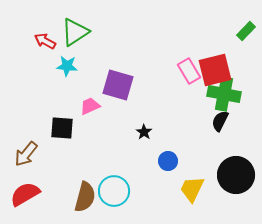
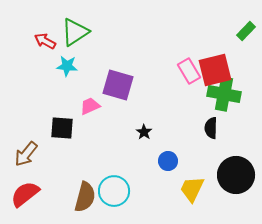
black semicircle: moved 9 px left, 7 px down; rotated 25 degrees counterclockwise
red semicircle: rotated 8 degrees counterclockwise
